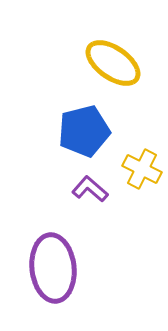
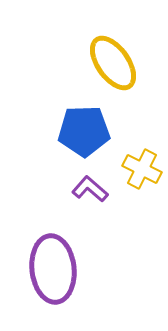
yellow ellipse: rotated 20 degrees clockwise
blue pentagon: rotated 12 degrees clockwise
purple ellipse: moved 1 px down
